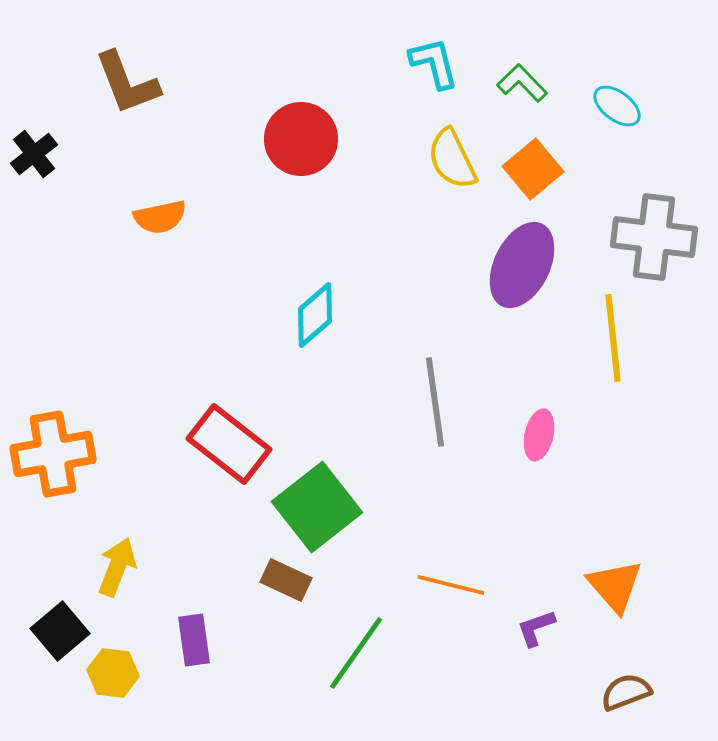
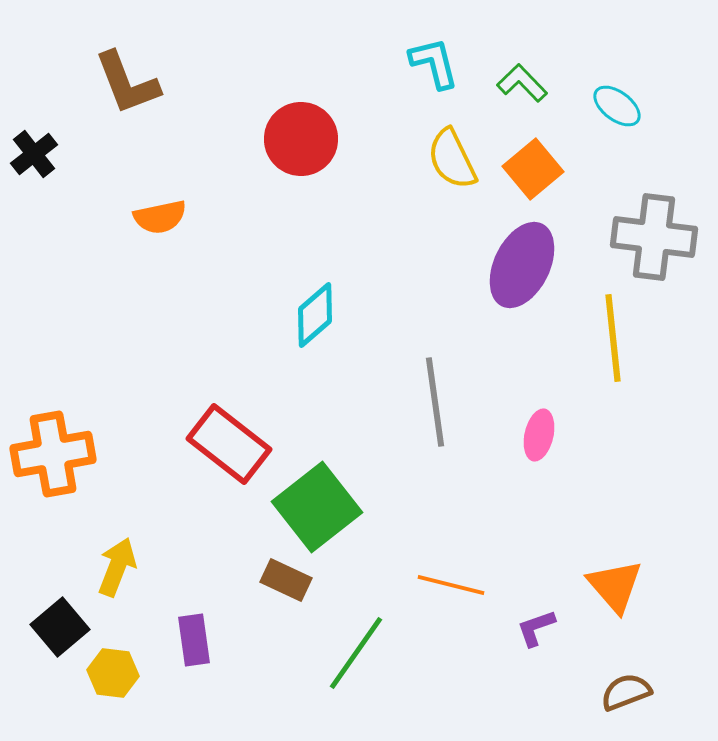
black square: moved 4 px up
